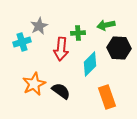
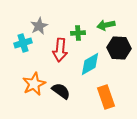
cyan cross: moved 1 px right, 1 px down
red arrow: moved 1 px left, 1 px down
cyan diamond: rotated 15 degrees clockwise
orange rectangle: moved 1 px left
